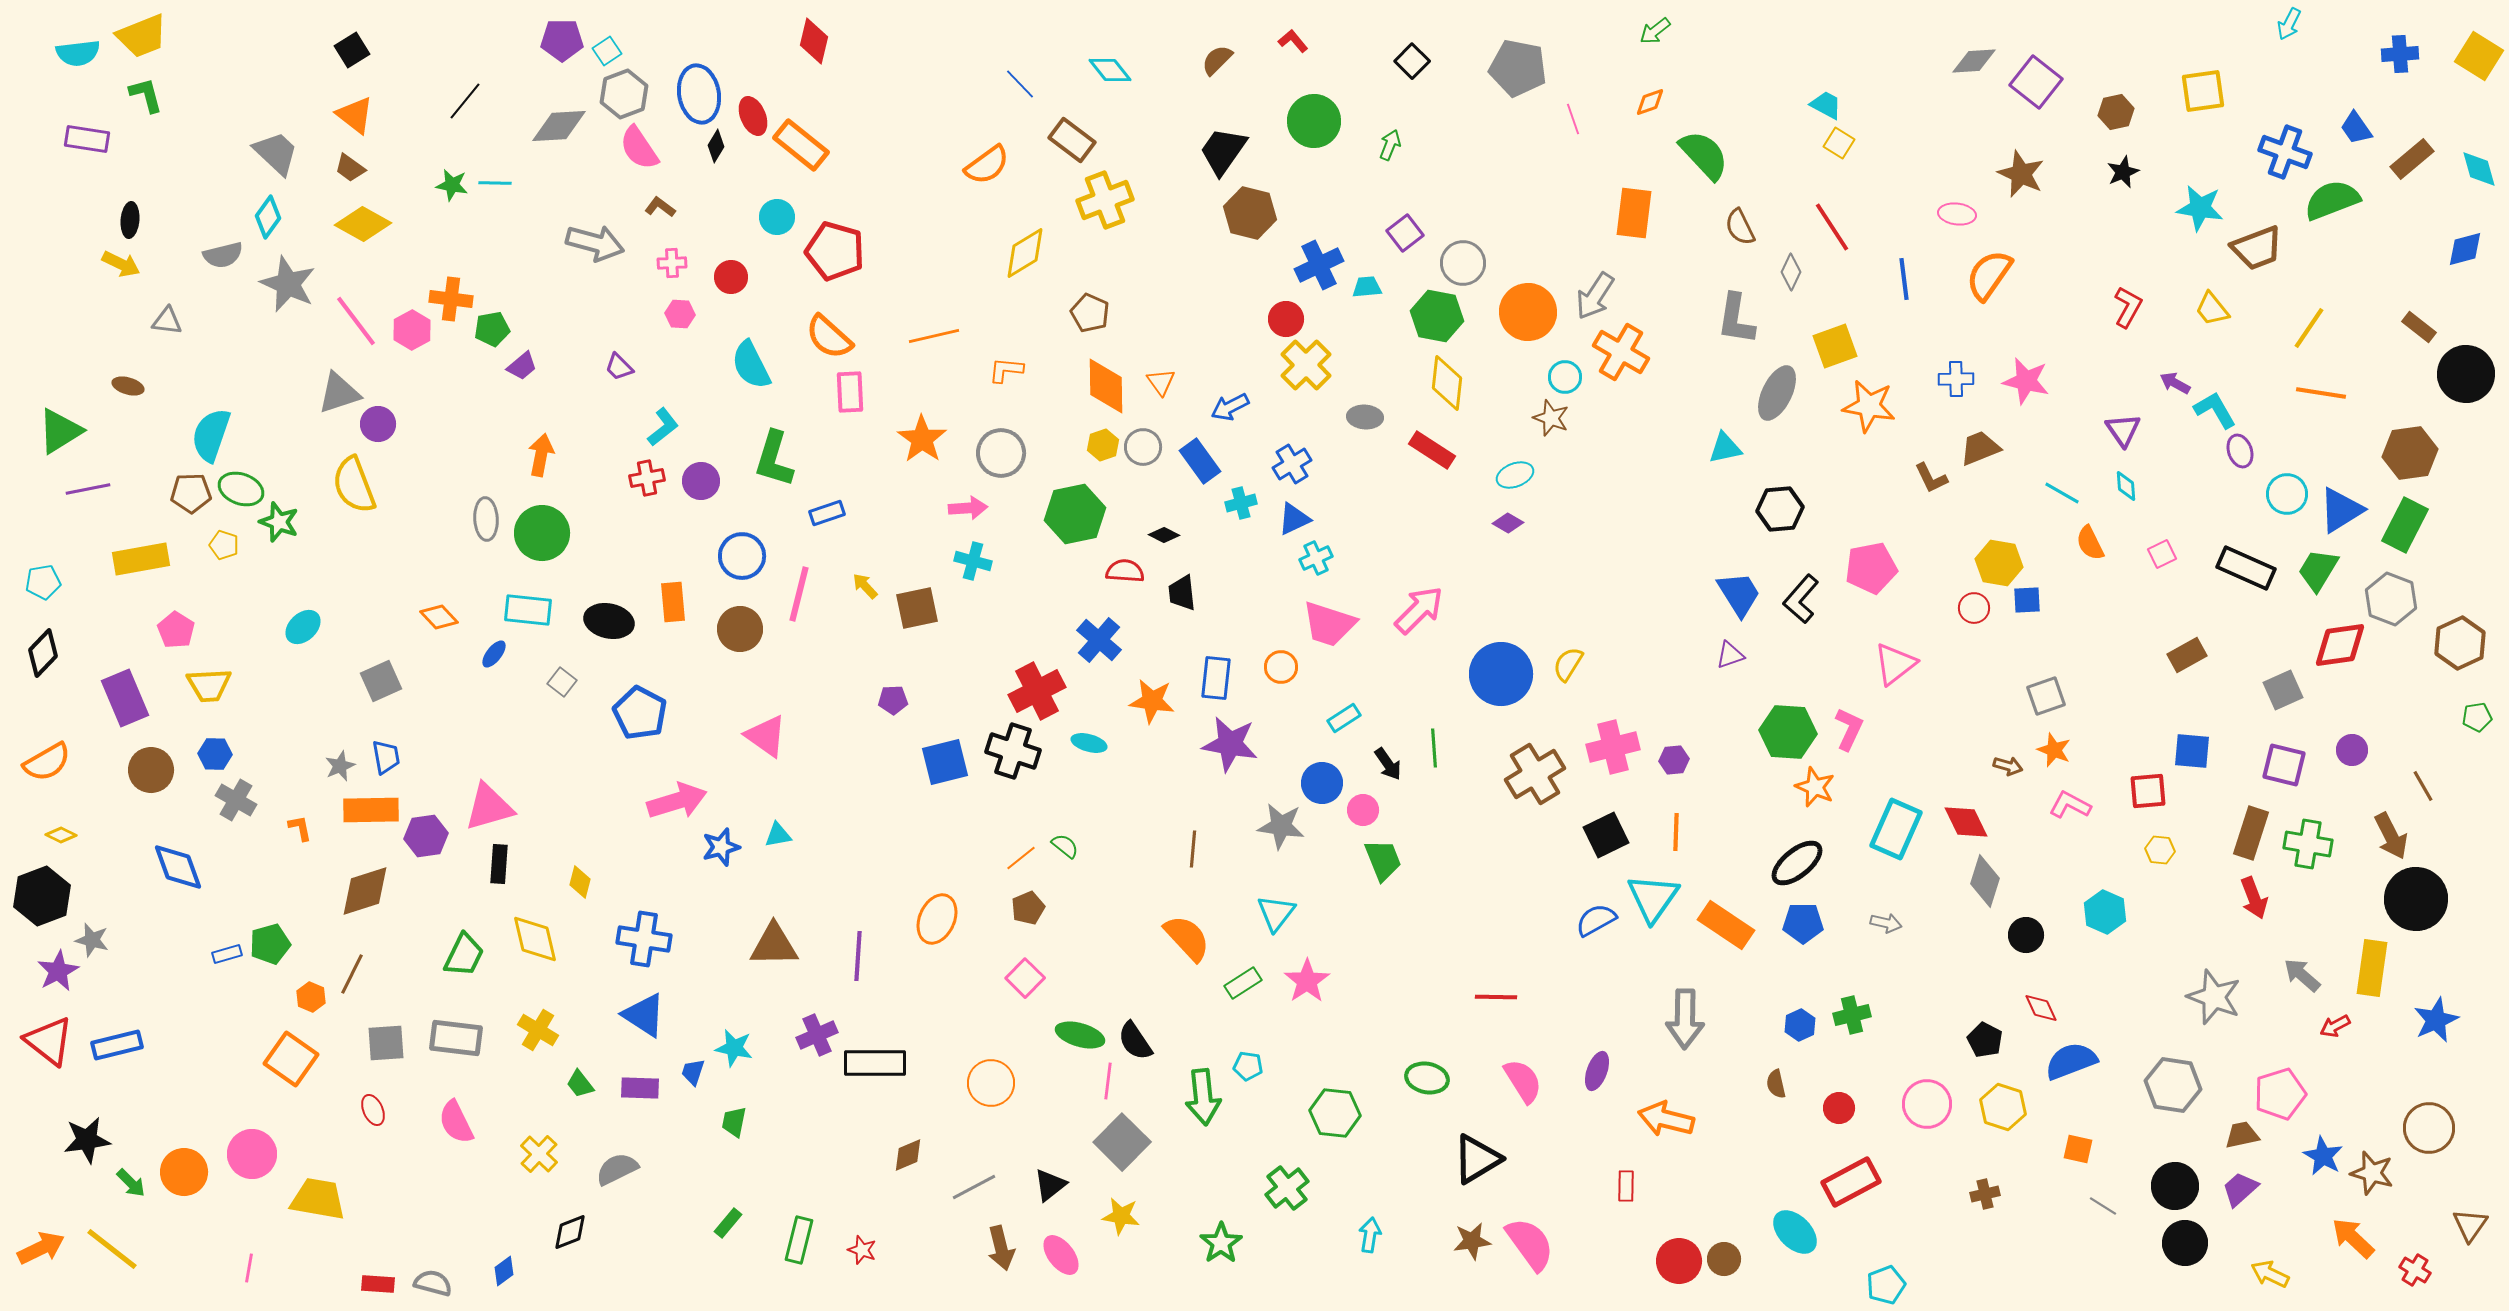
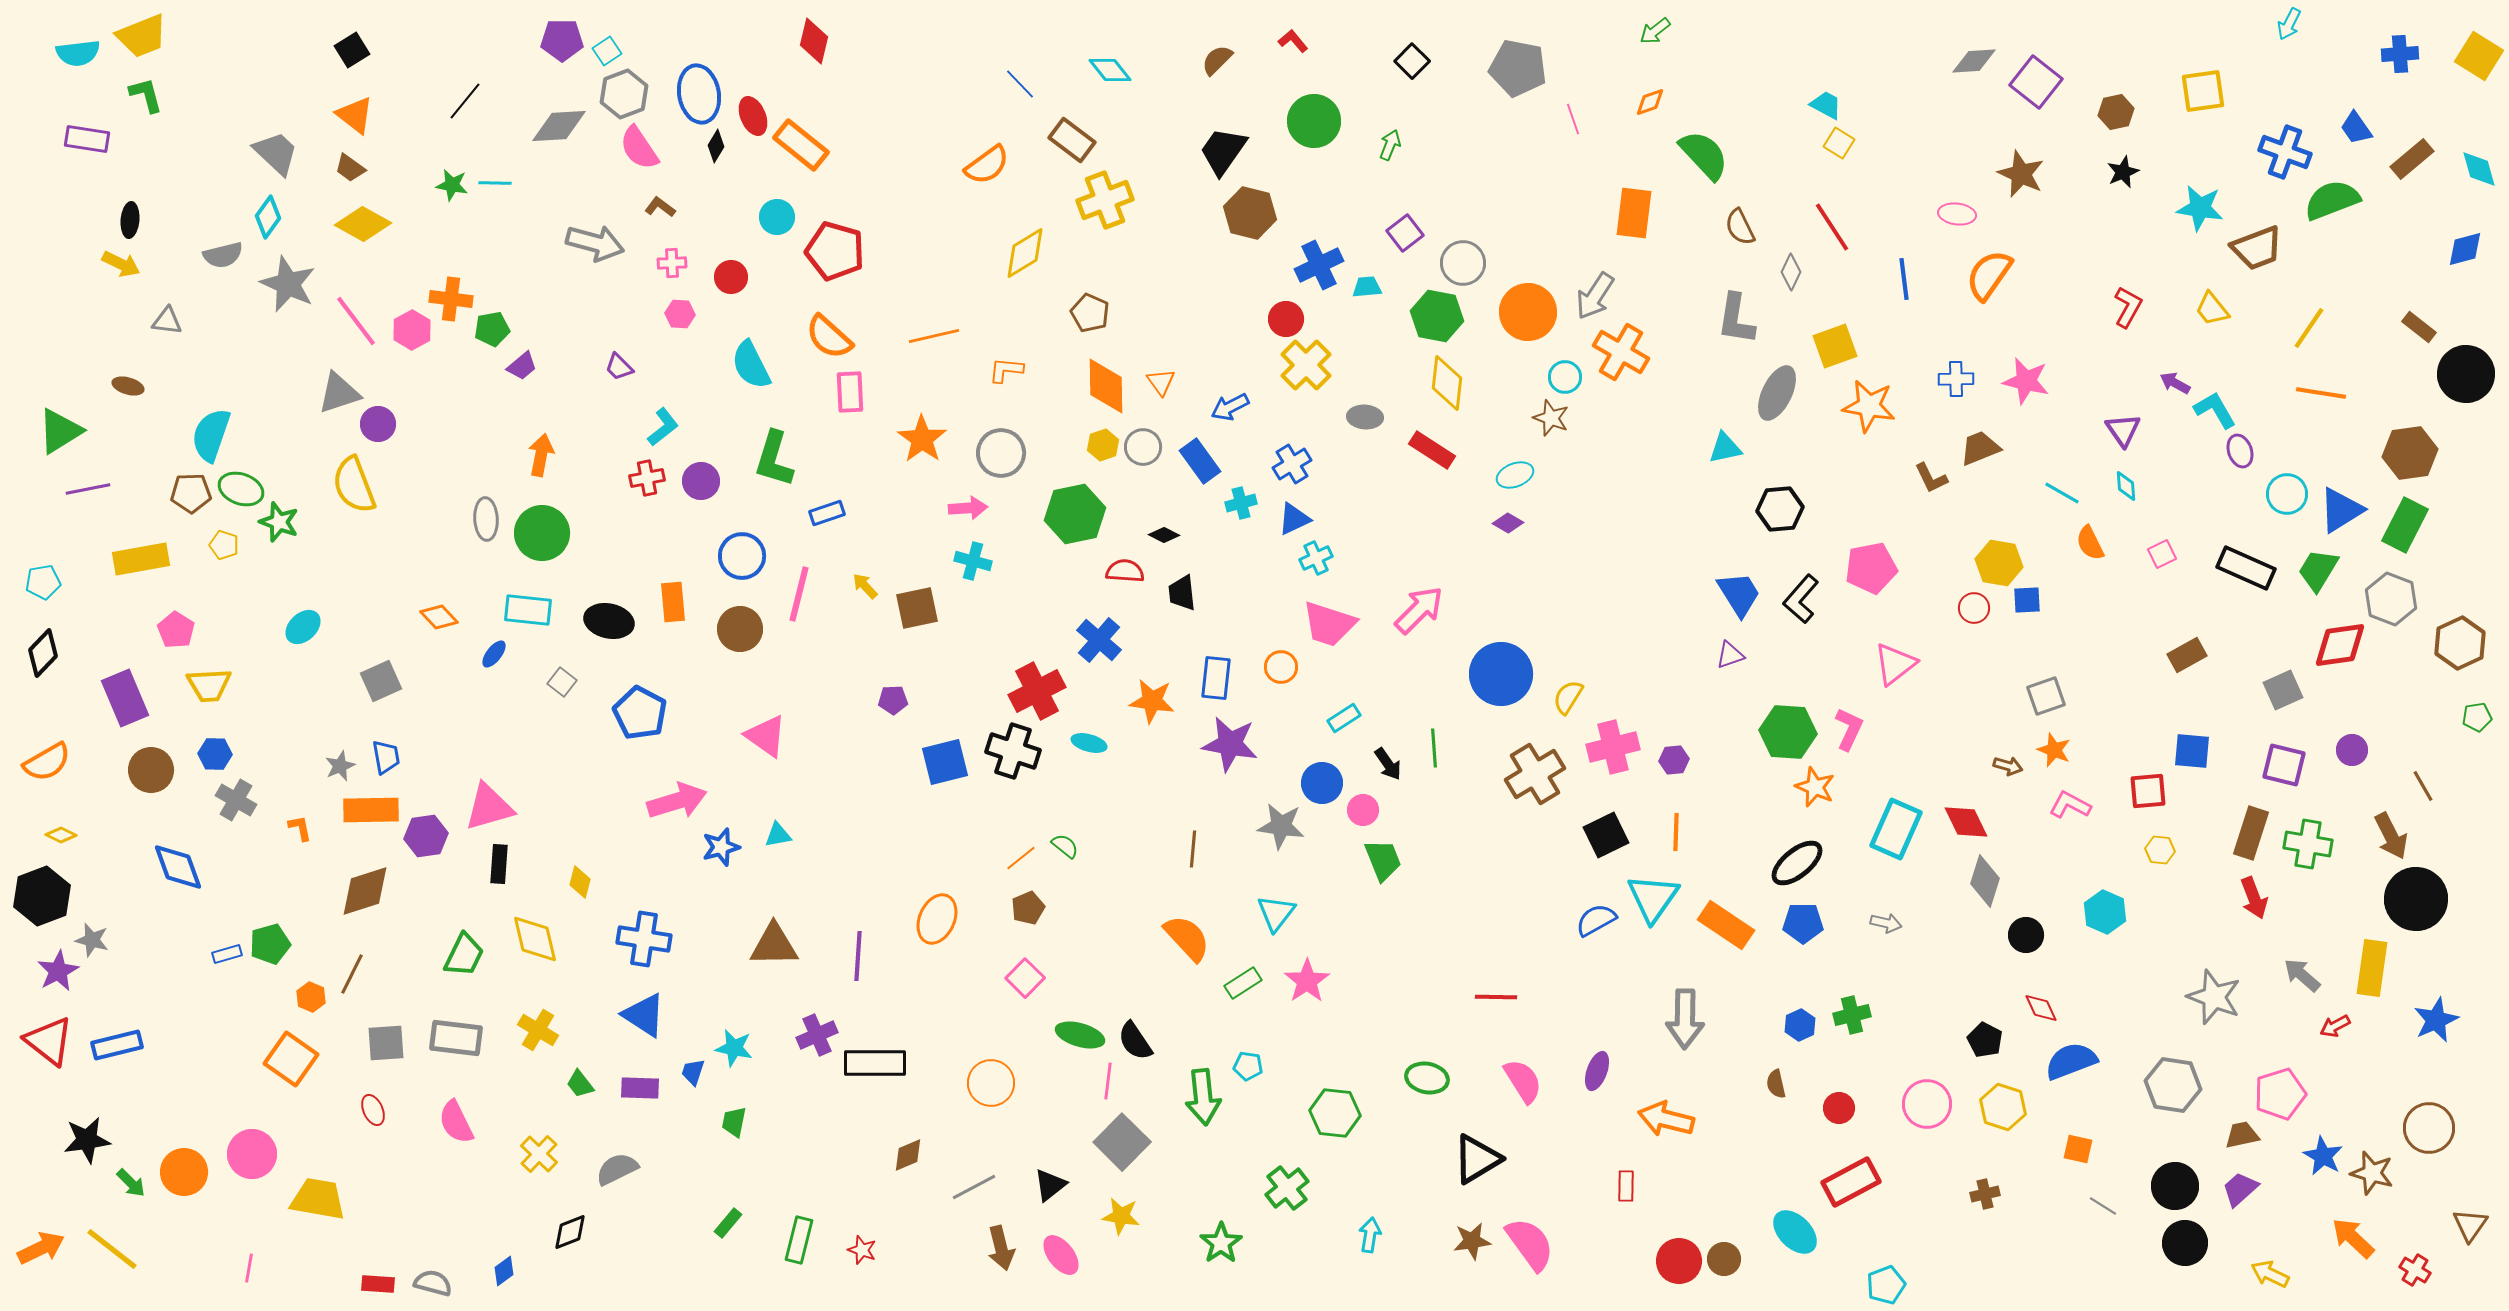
yellow semicircle at (1568, 664): moved 33 px down
